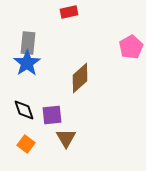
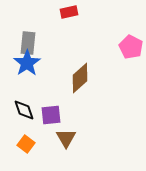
pink pentagon: rotated 15 degrees counterclockwise
purple square: moved 1 px left
